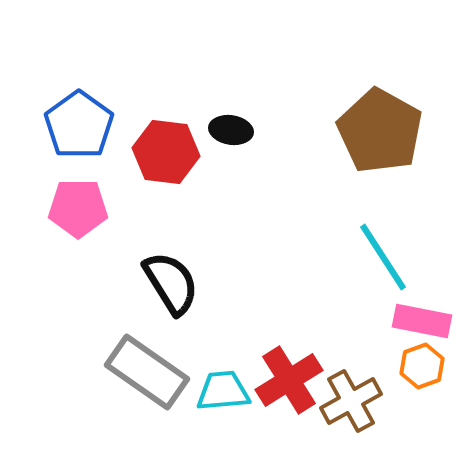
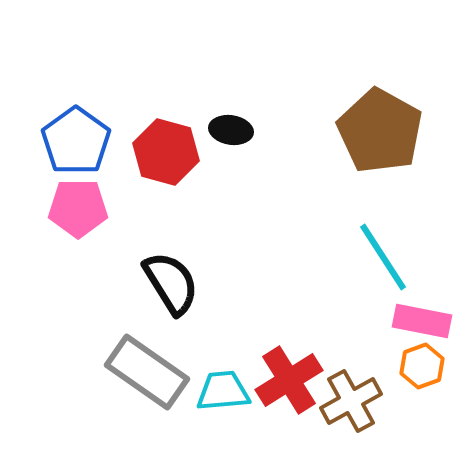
blue pentagon: moved 3 px left, 16 px down
red hexagon: rotated 8 degrees clockwise
